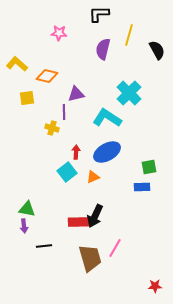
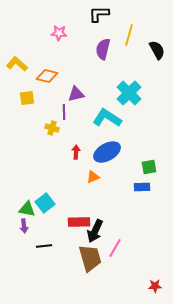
cyan square: moved 22 px left, 31 px down
black arrow: moved 15 px down
